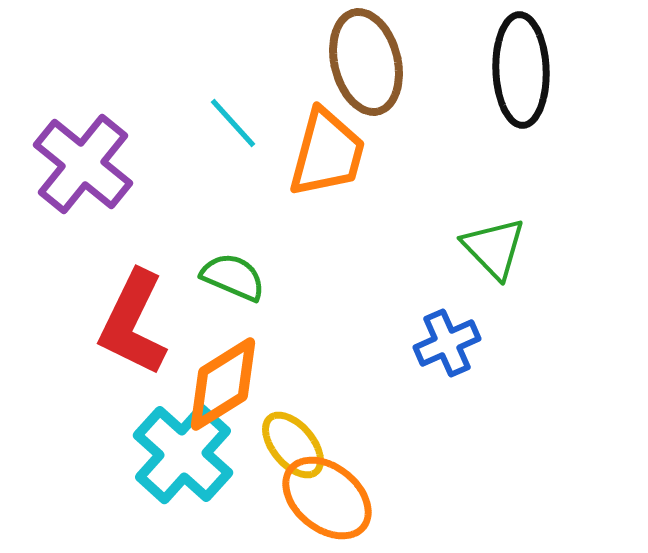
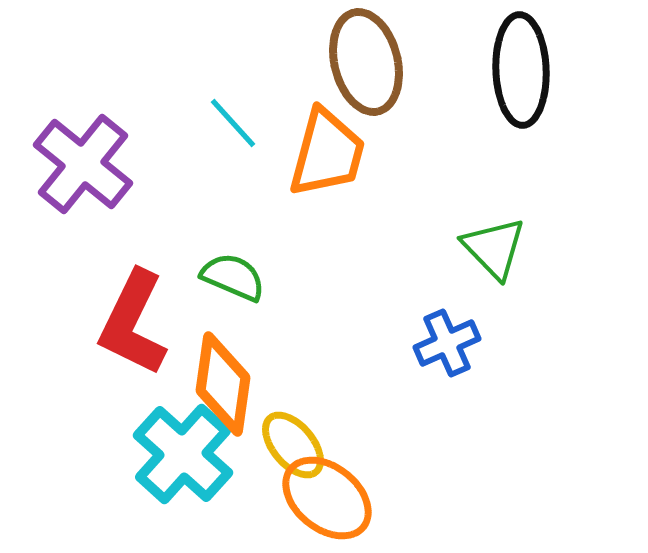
orange diamond: rotated 50 degrees counterclockwise
